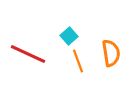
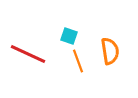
cyan square: rotated 30 degrees counterclockwise
orange semicircle: moved 1 px left, 2 px up
